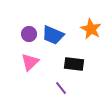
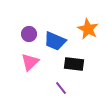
orange star: moved 3 px left
blue trapezoid: moved 2 px right, 6 px down
